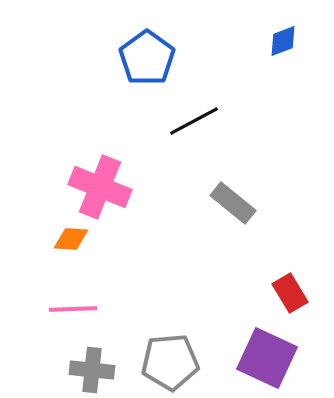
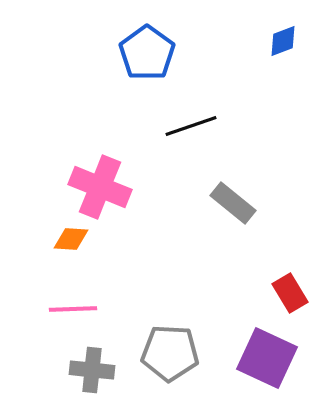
blue pentagon: moved 5 px up
black line: moved 3 px left, 5 px down; rotated 9 degrees clockwise
gray pentagon: moved 9 px up; rotated 8 degrees clockwise
